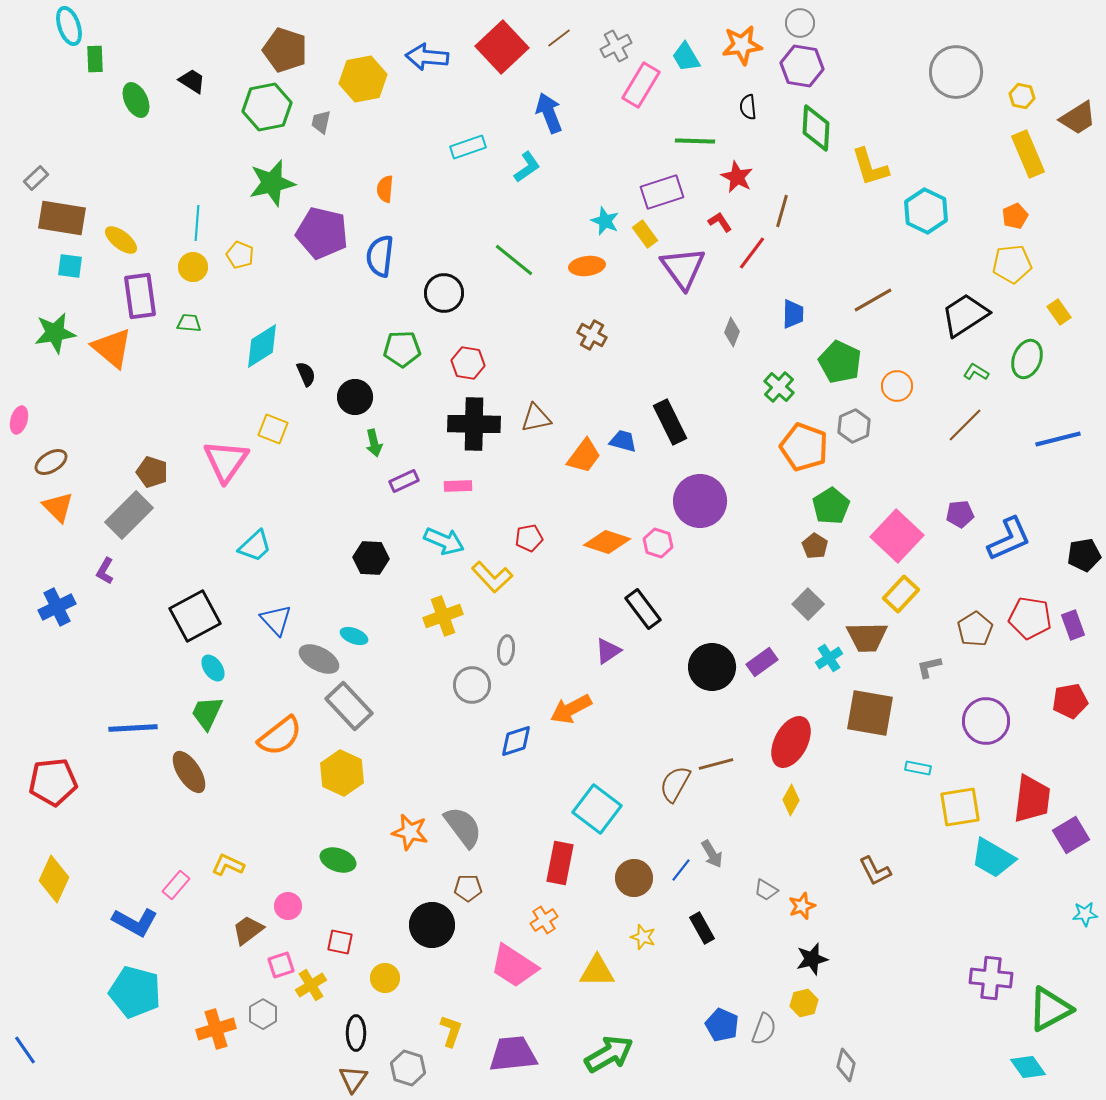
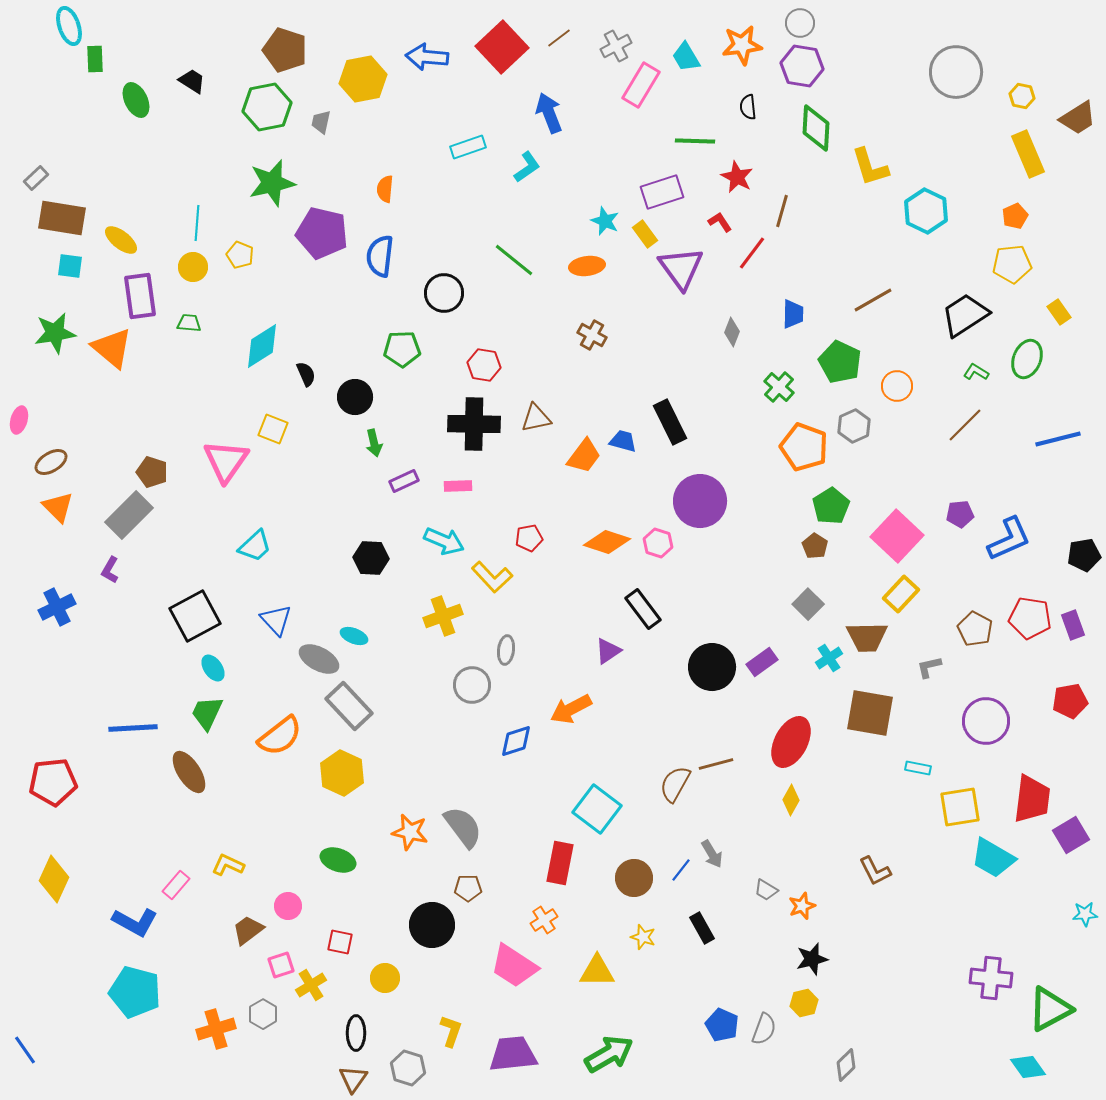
purple triangle at (683, 268): moved 2 px left
red hexagon at (468, 363): moved 16 px right, 2 px down
purple L-shape at (105, 571): moved 5 px right, 1 px up
brown pentagon at (975, 629): rotated 12 degrees counterclockwise
gray diamond at (846, 1065): rotated 32 degrees clockwise
